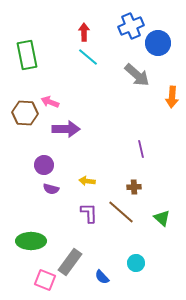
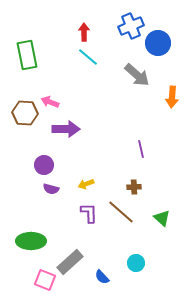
yellow arrow: moved 1 px left, 3 px down; rotated 28 degrees counterclockwise
gray rectangle: rotated 12 degrees clockwise
